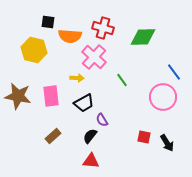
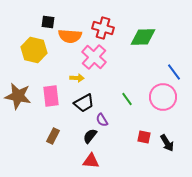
green line: moved 5 px right, 19 px down
brown rectangle: rotated 21 degrees counterclockwise
